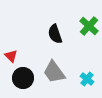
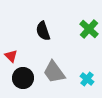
green cross: moved 3 px down
black semicircle: moved 12 px left, 3 px up
